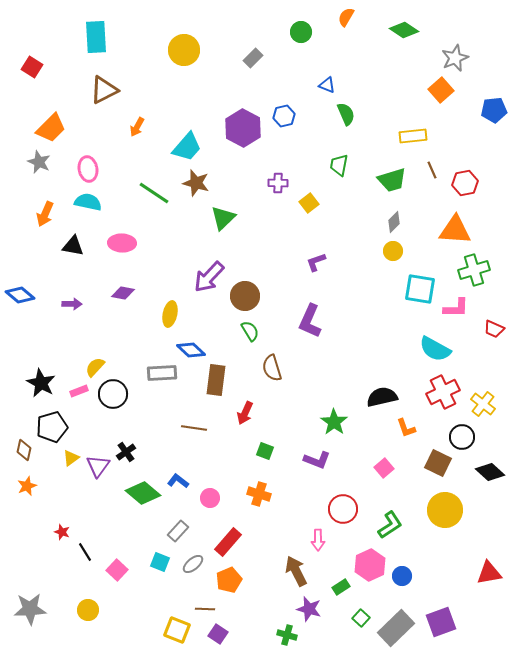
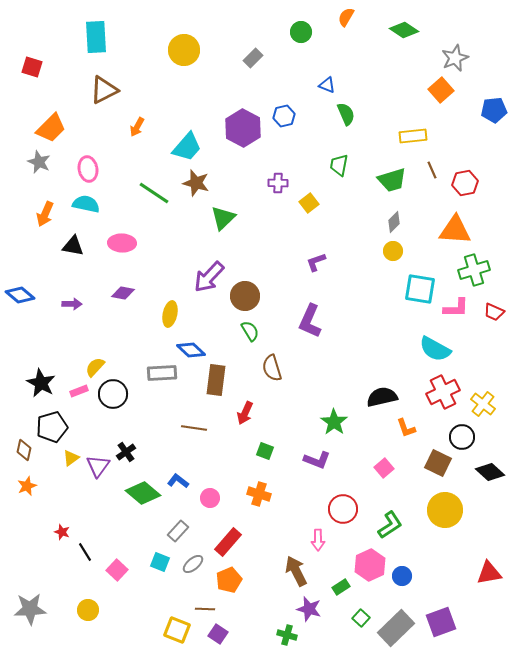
red square at (32, 67): rotated 15 degrees counterclockwise
cyan semicircle at (88, 202): moved 2 px left, 2 px down
red trapezoid at (494, 329): moved 17 px up
